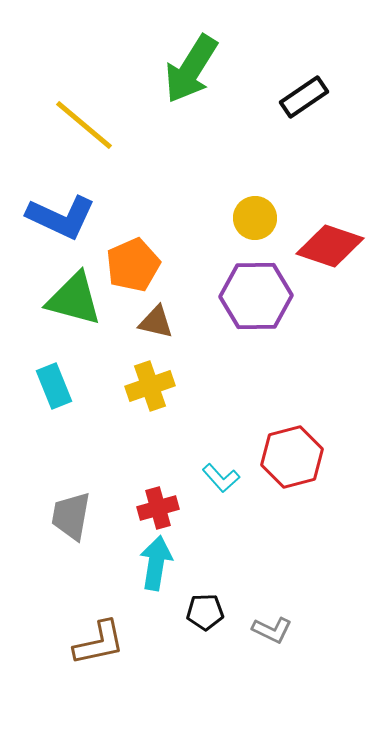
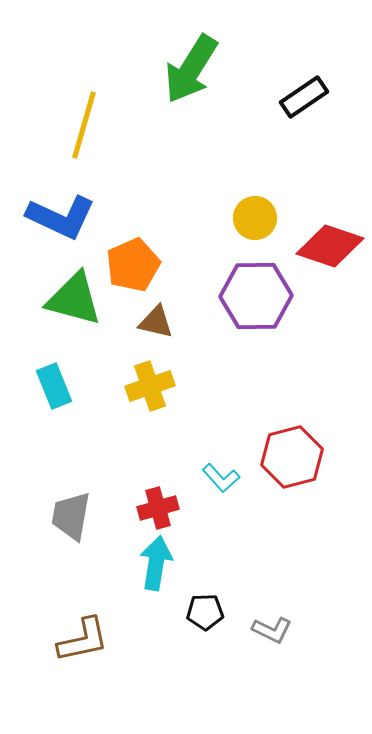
yellow line: rotated 66 degrees clockwise
brown L-shape: moved 16 px left, 3 px up
